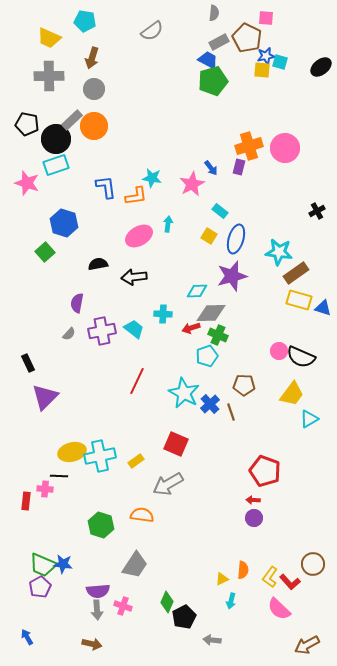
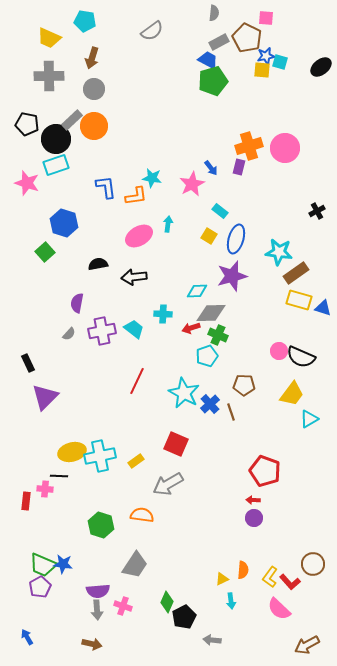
cyan arrow at (231, 601): rotated 21 degrees counterclockwise
